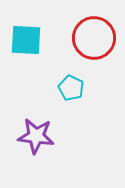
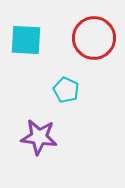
cyan pentagon: moved 5 px left, 2 px down
purple star: moved 3 px right, 1 px down
